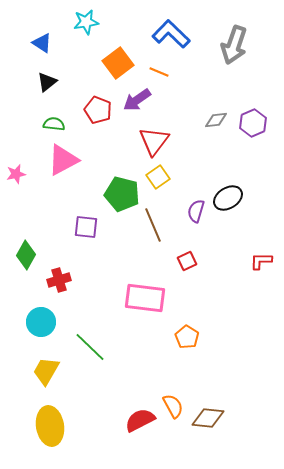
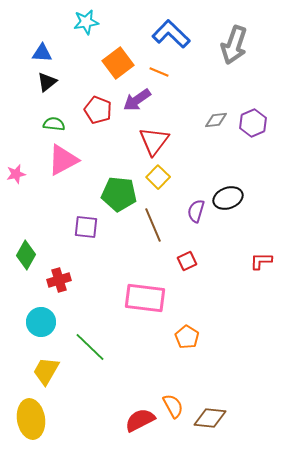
blue triangle: moved 10 px down; rotated 30 degrees counterclockwise
yellow square: rotated 10 degrees counterclockwise
green pentagon: moved 3 px left; rotated 8 degrees counterclockwise
black ellipse: rotated 12 degrees clockwise
brown diamond: moved 2 px right
yellow ellipse: moved 19 px left, 7 px up
